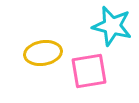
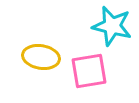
yellow ellipse: moved 2 px left, 4 px down; rotated 18 degrees clockwise
